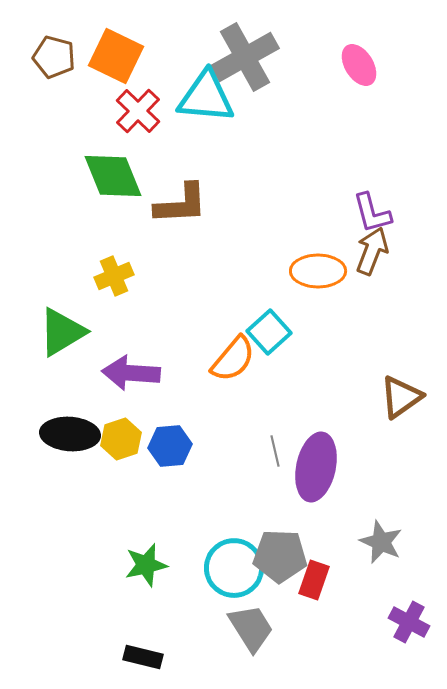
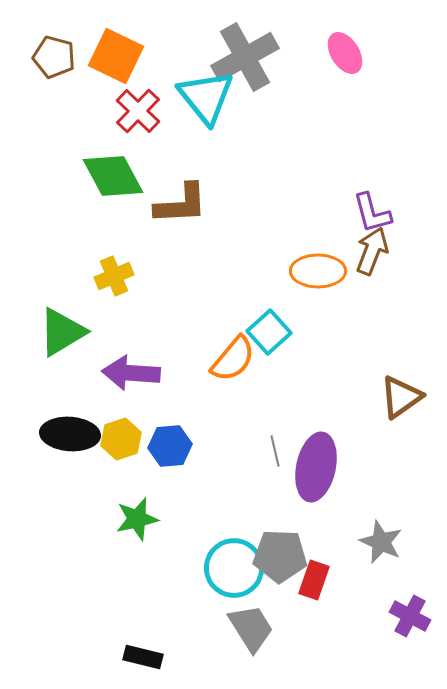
pink ellipse: moved 14 px left, 12 px up
cyan triangle: rotated 46 degrees clockwise
green diamond: rotated 6 degrees counterclockwise
green star: moved 9 px left, 46 px up
purple cross: moved 1 px right, 6 px up
